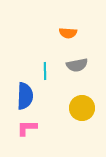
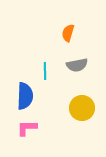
orange semicircle: rotated 102 degrees clockwise
